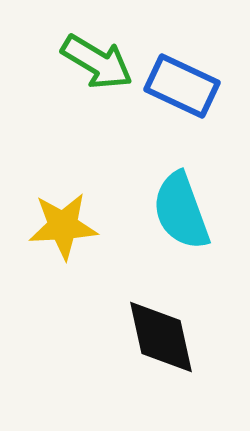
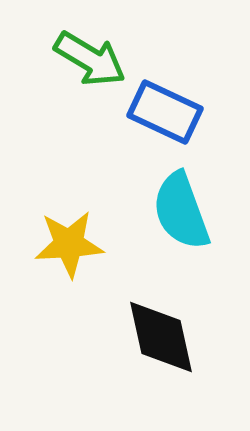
green arrow: moved 7 px left, 3 px up
blue rectangle: moved 17 px left, 26 px down
yellow star: moved 6 px right, 18 px down
